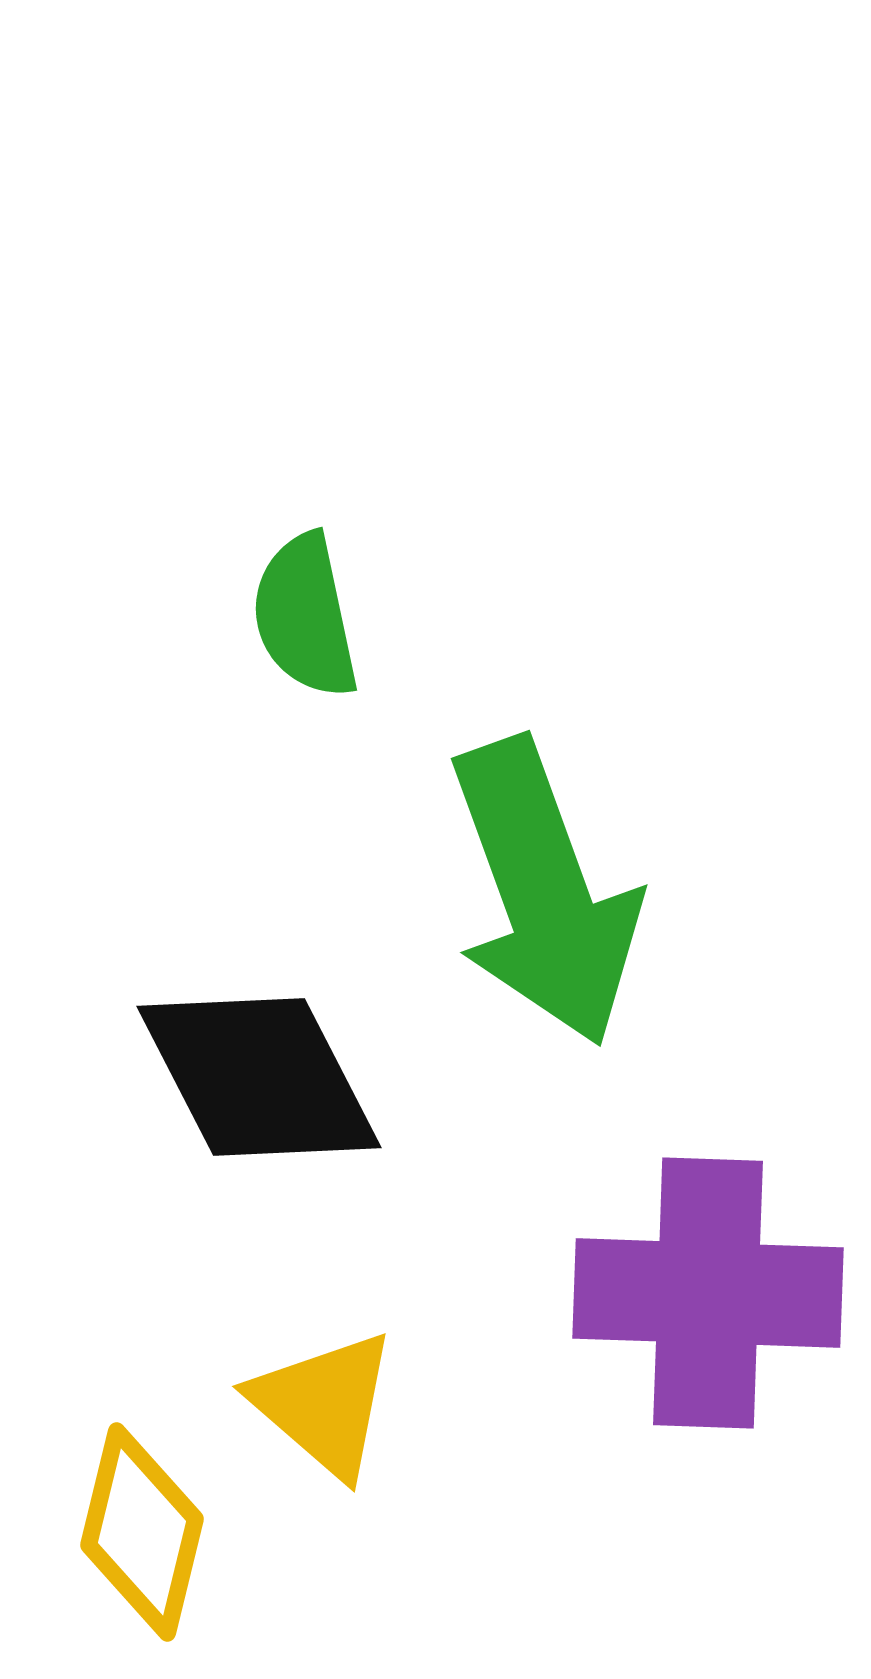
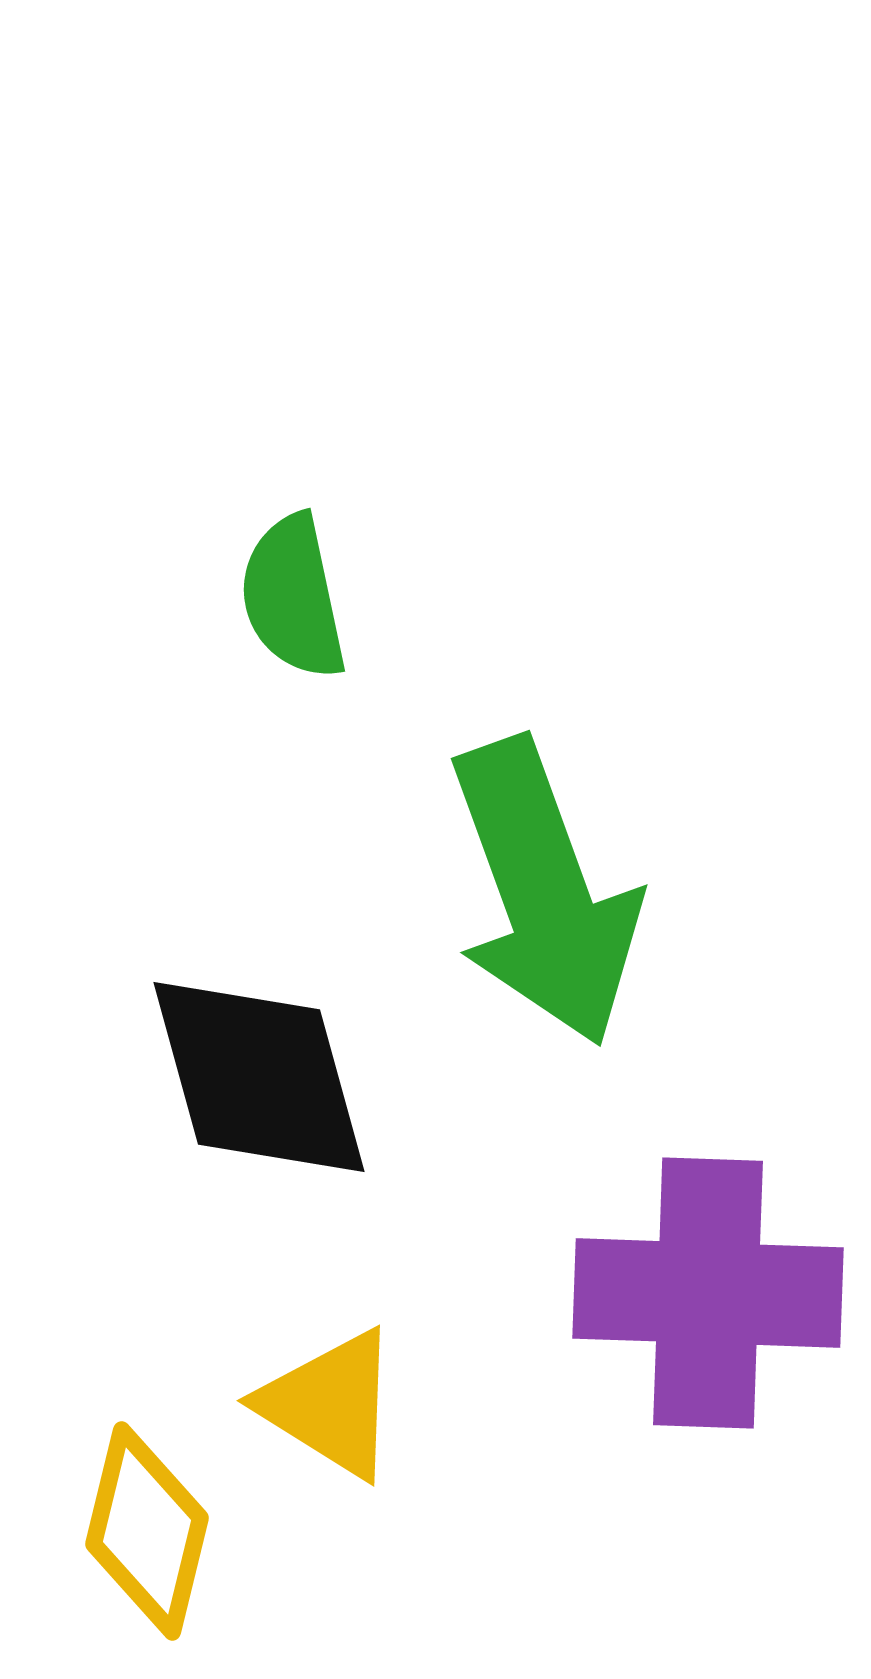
green semicircle: moved 12 px left, 19 px up
black diamond: rotated 12 degrees clockwise
yellow triangle: moved 6 px right; rotated 9 degrees counterclockwise
yellow diamond: moved 5 px right, 1 px up
